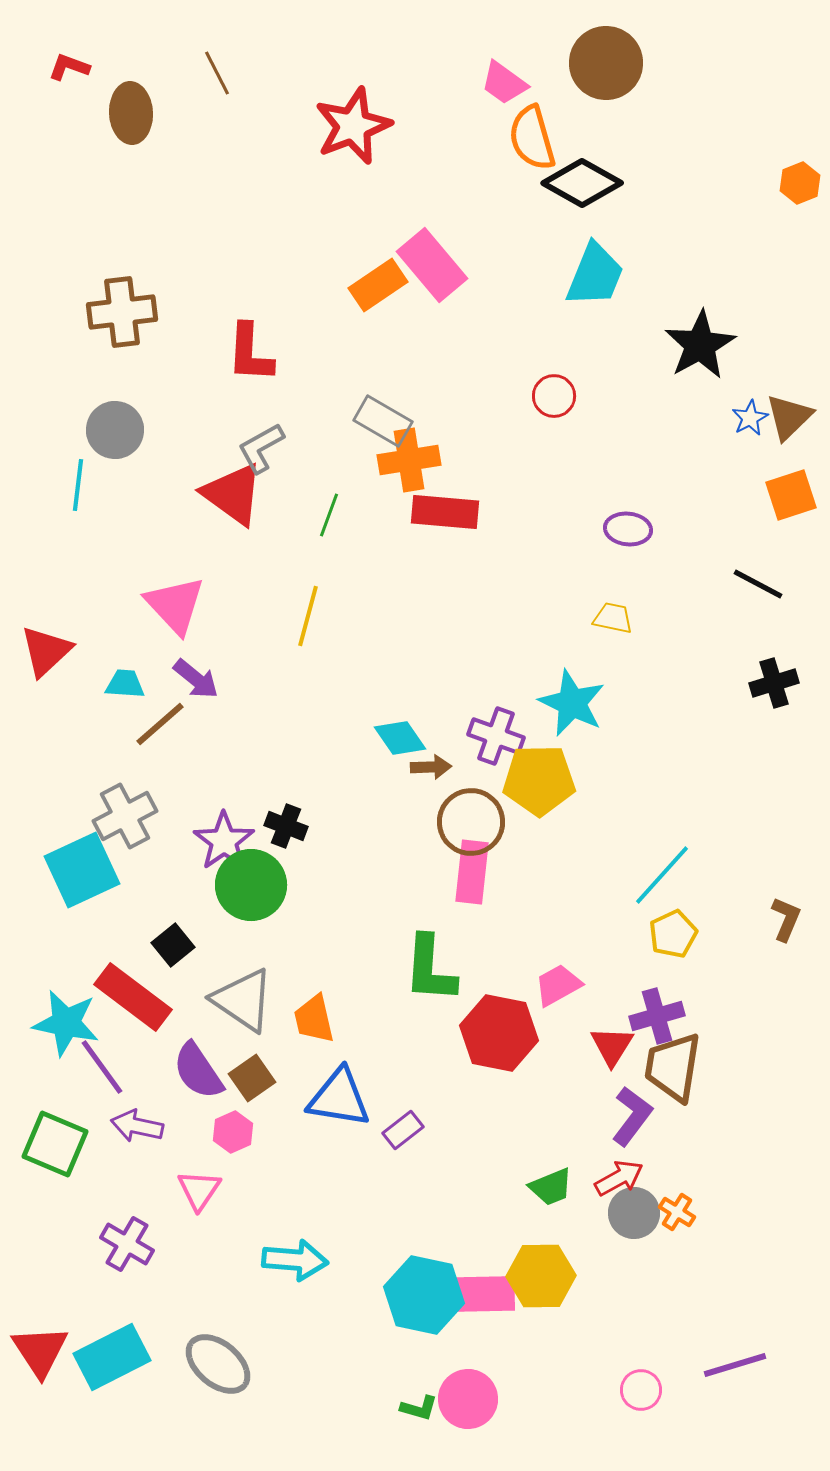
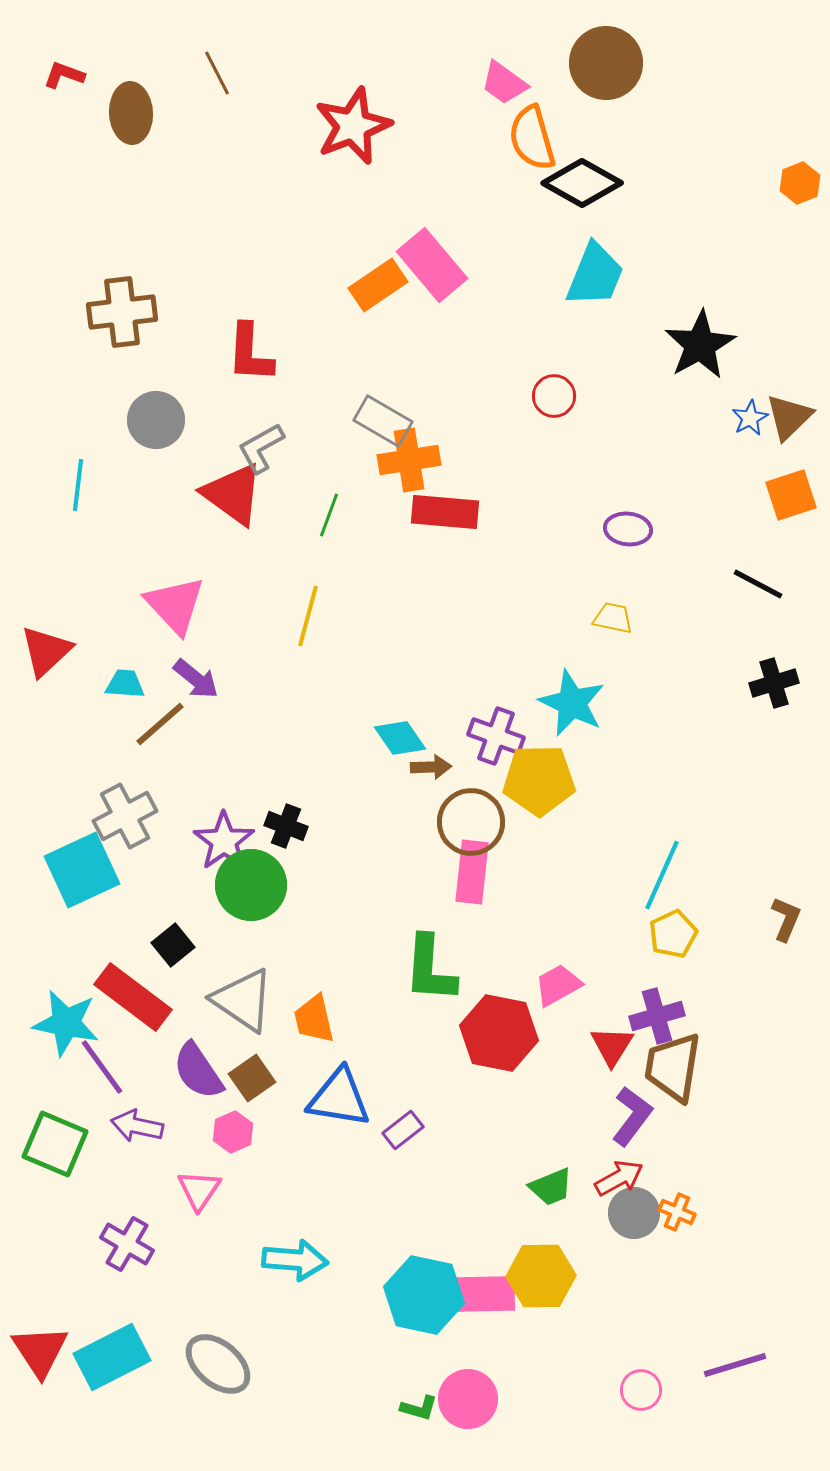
red L-shape at (69, 67): moved 5 px left, 8 px down
gray circle at (115, 430): moved 41 px right, 10 px up
cyan line at (662, 875): rotated 18 degrees counterclockwise
orange cross at (677, 1212): rotated 9 degrees counterclockwise
